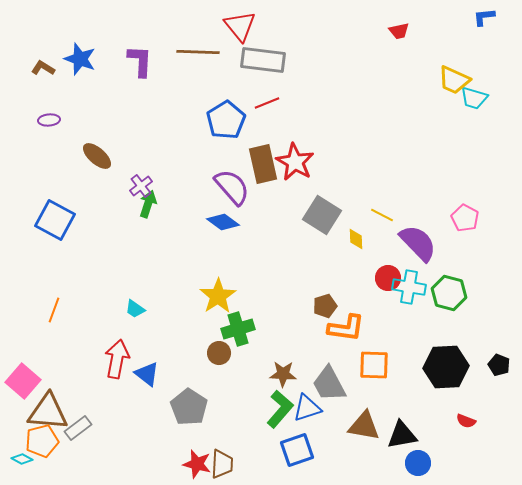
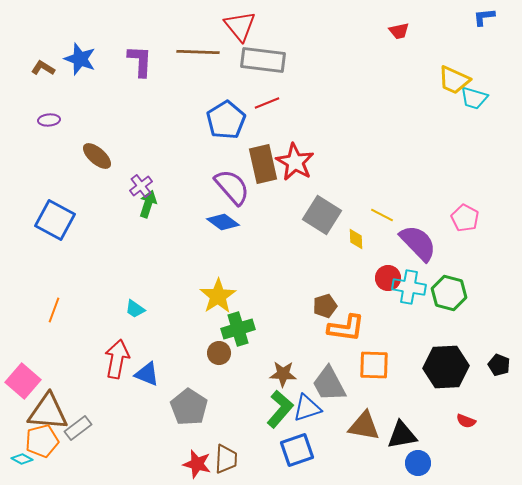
blue triangle at (147, 374): rotated 16 degrees counterclockwise
brown trapezoid at (222, 464): moved 4 px right, 5 px up
